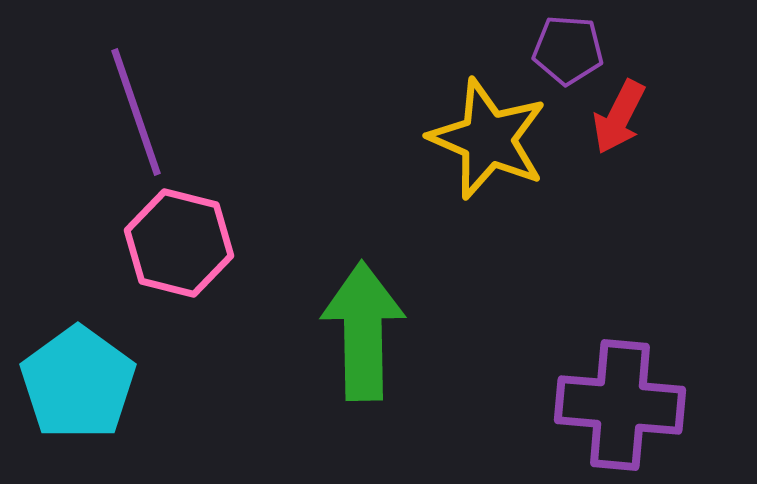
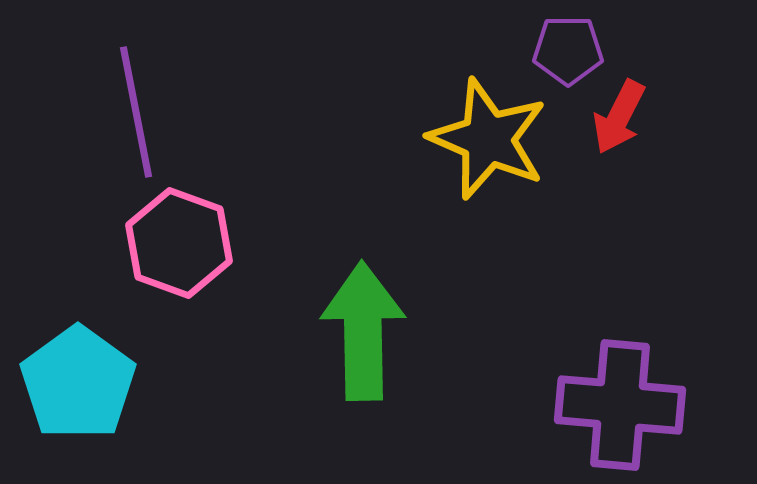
purple pentagon: rotated 4 degrees counterclockwise
purple line: rotated 8 degrees clockwise
pink hexagon: rotated 6 degrees clockwise
